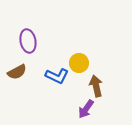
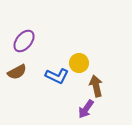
purple ellipse: moved 4 px left; rotated 50 degrees clockwise
